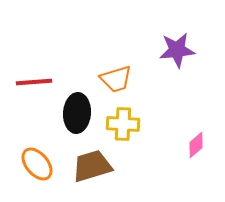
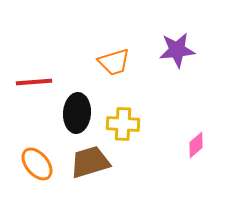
orange trapezoid: moved 2 px left, 17 px up
brown trapezoid: moved 2 px left, 4 px up
